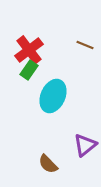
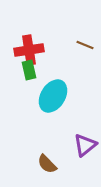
red cross: rotated 28 degrees clockwise
green rectangle: rotated 48 degrees counterclockwise
cyan ellipse: rotated 8 degrees clockwise
brown semicircle: moved 1 px left
